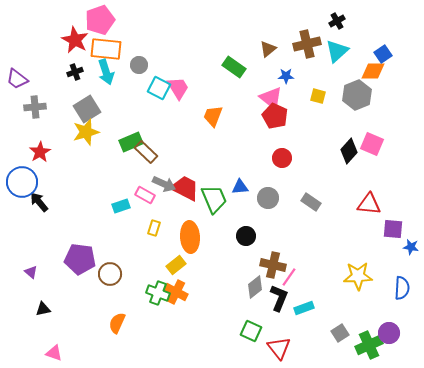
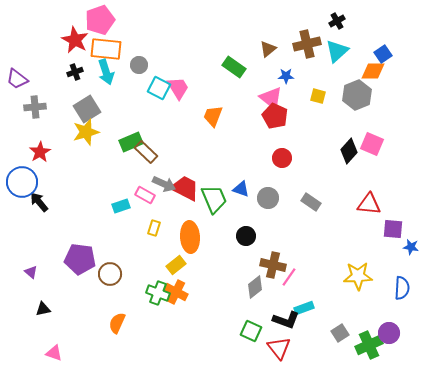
blue triangle at (240, 187): moved 1 px right, 2 px down; rotated 24 degrees clockwise
black L-shape at (279, 298): moved 7 px right, 22 px down; rotated 88 degrees clockwise
